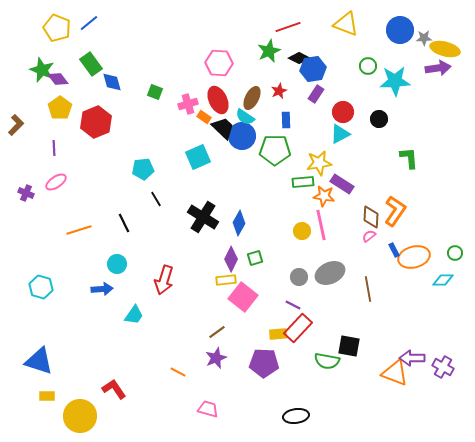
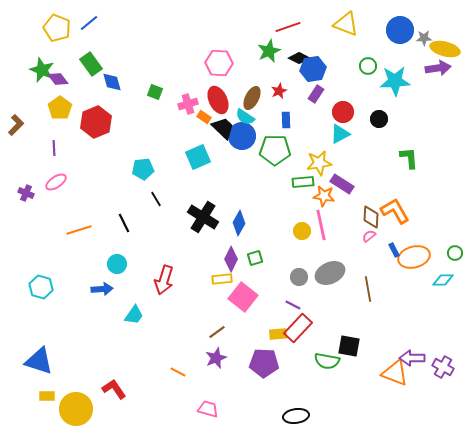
orange L-shape at (395, 211): rotated 64 degrees counterclockwise
yellow rectangle at (226, 280): moved 4 px left, 1 px up
yellow circle at (80, 416): moved 4 px left, 7 px up
